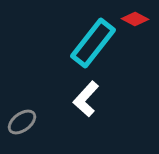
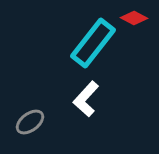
red diamond: moved 1 px left, 1 px up
gray ellipse: moved 8 px right
